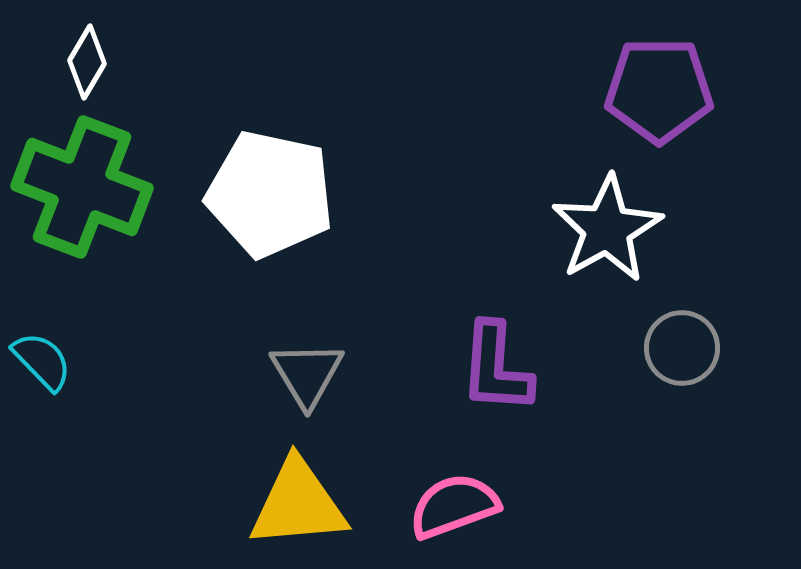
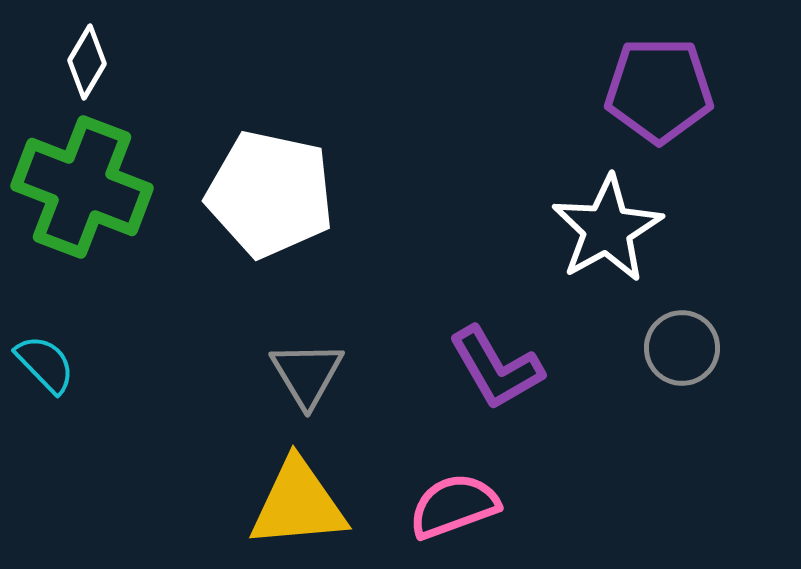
cyan semicircle: moved 3 px right, 3 px down
purple L-shape: rotated 34 degrees counterclockwise
